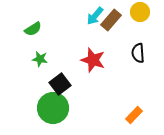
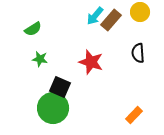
red star: moved 2 px left, 2 px down
black square: moved 3 px down; rotated 30 degrees counterclockwise
